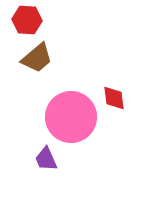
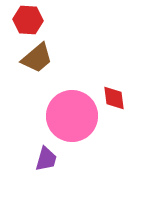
red hexagon: moved 1 px right
pink circle: moved 1 px right, 1 px up
purple trapezoid: rotated 140 degrees counterclockwise
